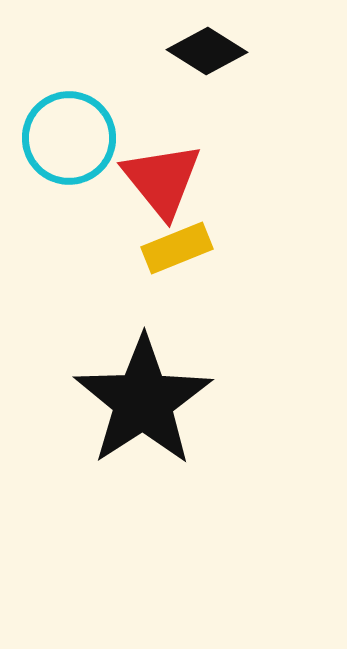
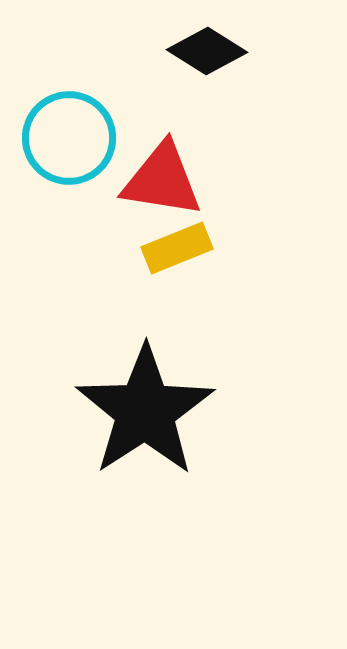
red triangle: rotated 42 degrees counterclockwise
black star: moved 2 px right, 10 px down
